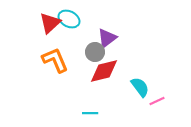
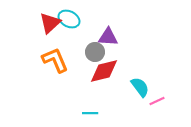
purple triangle: moved 1 px right, 1 px up; rotated 40 degrees clockwise
